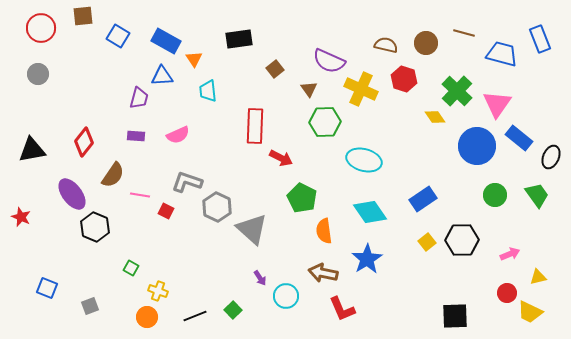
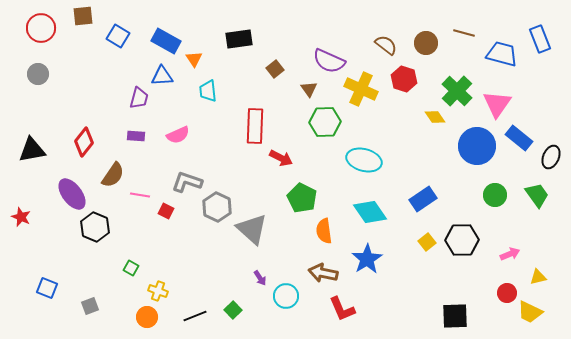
brown semicircle at (386, 45): rotated 25 degrees clockwise
